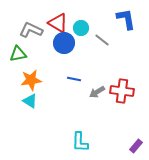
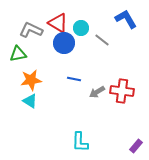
blue L-shape: rotated 20 degrees counterclockwise
